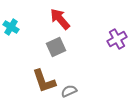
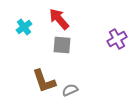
red arrow: moved 1 px left
cyan cross: moved 13 px right; rotated 21 degrees clockwise
gray square: moved 6 px right, 2 px up; rotated 30 degrees clockwise
gray semicircle: moved 1 px right, 1 px up
